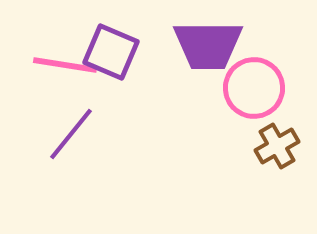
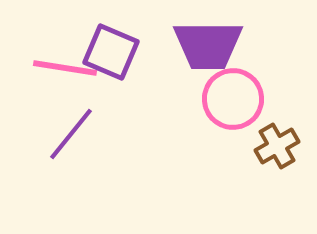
pink line: moved 3 px down
pink circle: moved 21 px left, 11 px down
